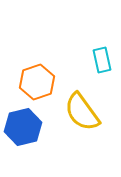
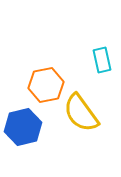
orange hexagon: moved 9 px right, 3 px down; rotated 8 degrees clockwise
yellow semicircle: moved 1 px left, 1 px down
